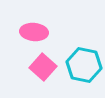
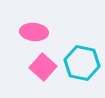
cyan hexagon: moved 2 px left, 2 px up
